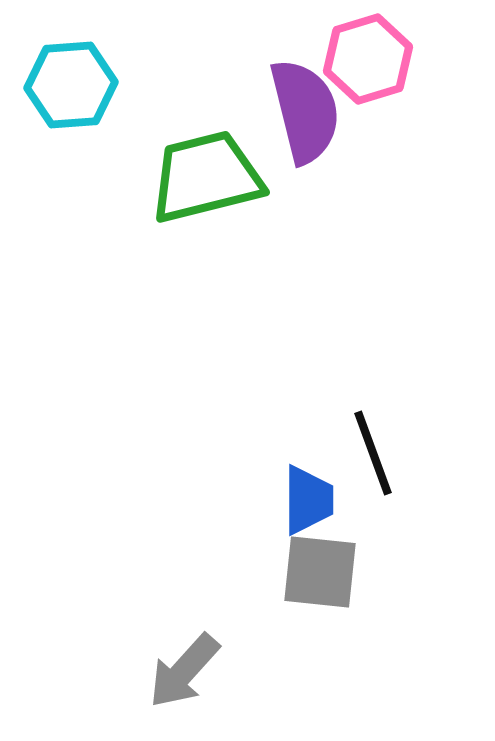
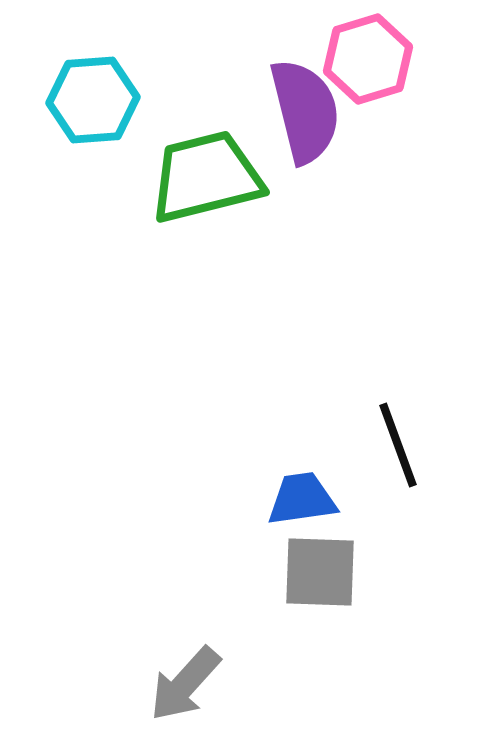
cyan hexagon: moved 22 px right, 15 px down
black line: moved 25 px right, 8 px up
blue trapezoid: moved 6 px left, 1 px up; rotated 98 degrees counterclockwise
gray square: rotated 4 degrees counterclockwise
gray arrow: moved 1 px right, 13 px down
